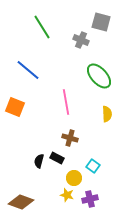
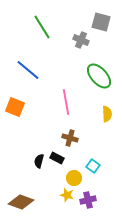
purple cross: moved 2 px left, 1 px down
